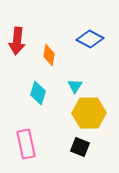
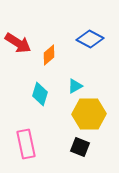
red arrow: moved 1 px right, 2 px down; rotated 64 degrees counterclockwise
orange diamond: rotated 40 degrees clockwise
cyan triangle: rotated 28 degrees clockwise
cyan diamond: moved 2 px right, 1 px down
yellow hexagon: moved 1 px down
